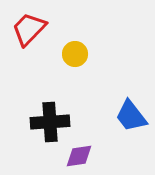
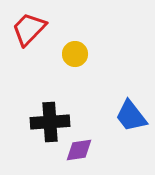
purple diamond: moved 6 px up
